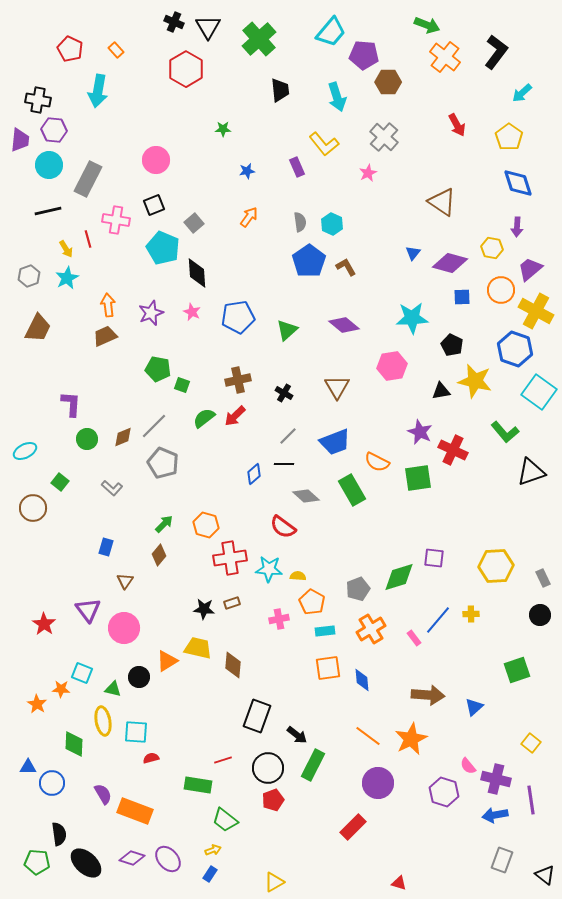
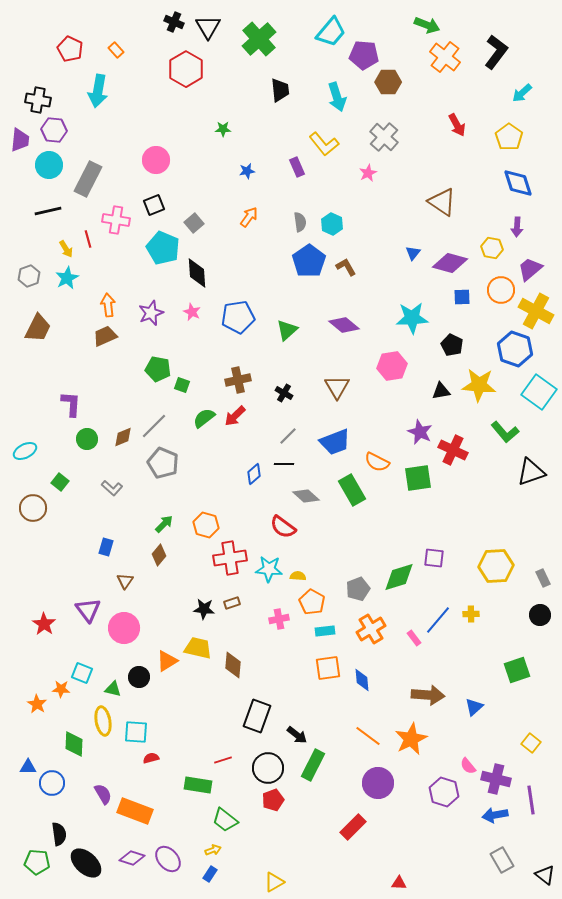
yellow star at (475, 381): moved 4 px right, 4 px down; rotated 8 degrees counterclockwise
gray rectangle at (502, 860): rotated 50 degrees counterclockwise
red triangle at (399, 883): rotated 14 degrees counterclockwise
